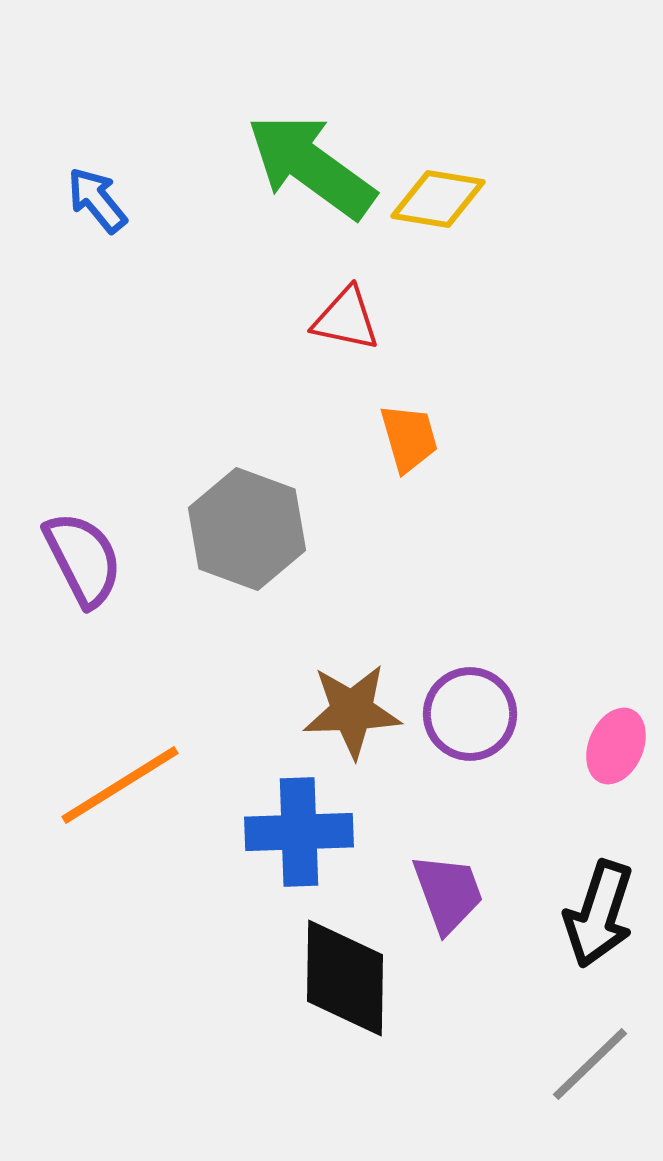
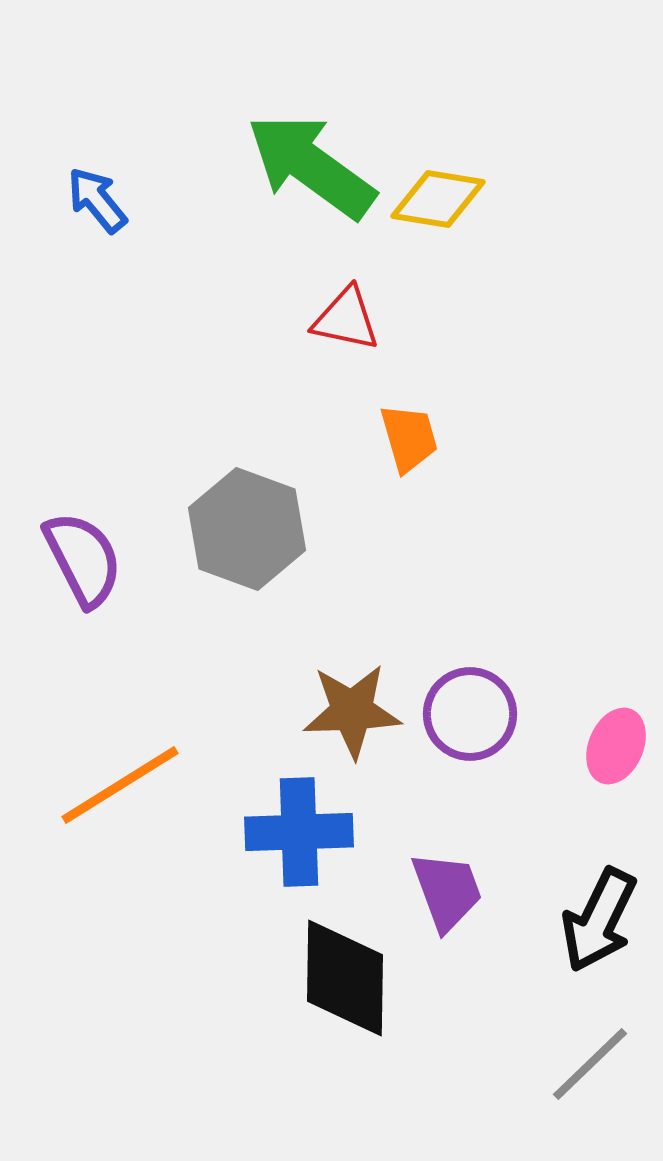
purple trapezoid: moved 1 px left, 2 px up
black arrow: moved 6 px down; rotated 8 degrees clockwise
